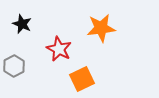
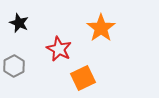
black star: moved 3 px left, 1 px up
orange star: rotated 28 degrees counterclockwise
orange square: moved 1 px right, 1 px up
